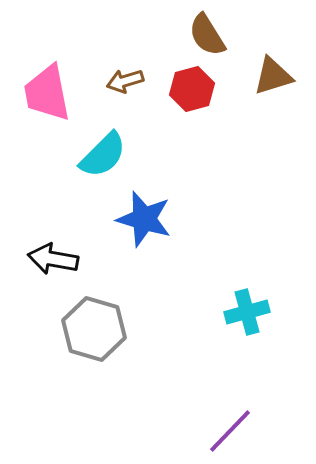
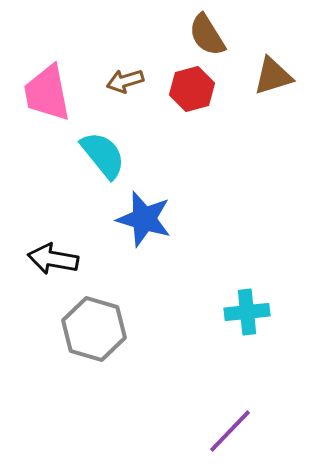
cyan semicircle: rotated 84 degrees counterclockwise
cyan cross: rotated 9 degrees clockwise
